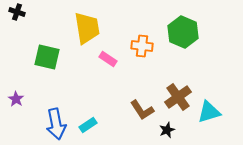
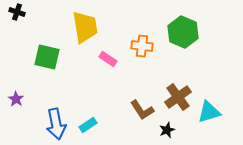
yellow trapezoid: moved 2 px left, 1 px up
